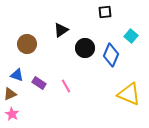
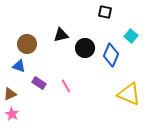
black square: rotated 16 degrees clockwise
black triangle: moved 5 px down; rotated 21 degrees clockwise
blue triangle: moved 2 px right, 9 px up
